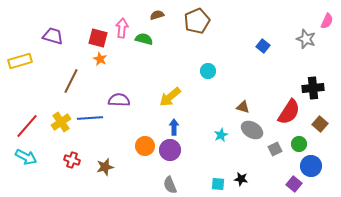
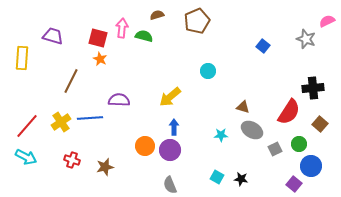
pink semicircle: rotated 140 degrees counterclockwise
green semicircle: moved 3 px up
yellow rectangle: moved 2 px right, 3 px up; rotated 70 degrees counterclockwise
cyan star: rotated 24 degrees clockwise
cyan square: moved 1 px left, 7 px up; rotated 24 degrees clockwise
